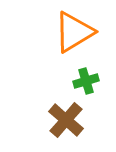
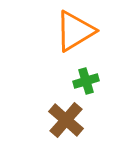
orange triangle: moved 1 px right, 1 px up
